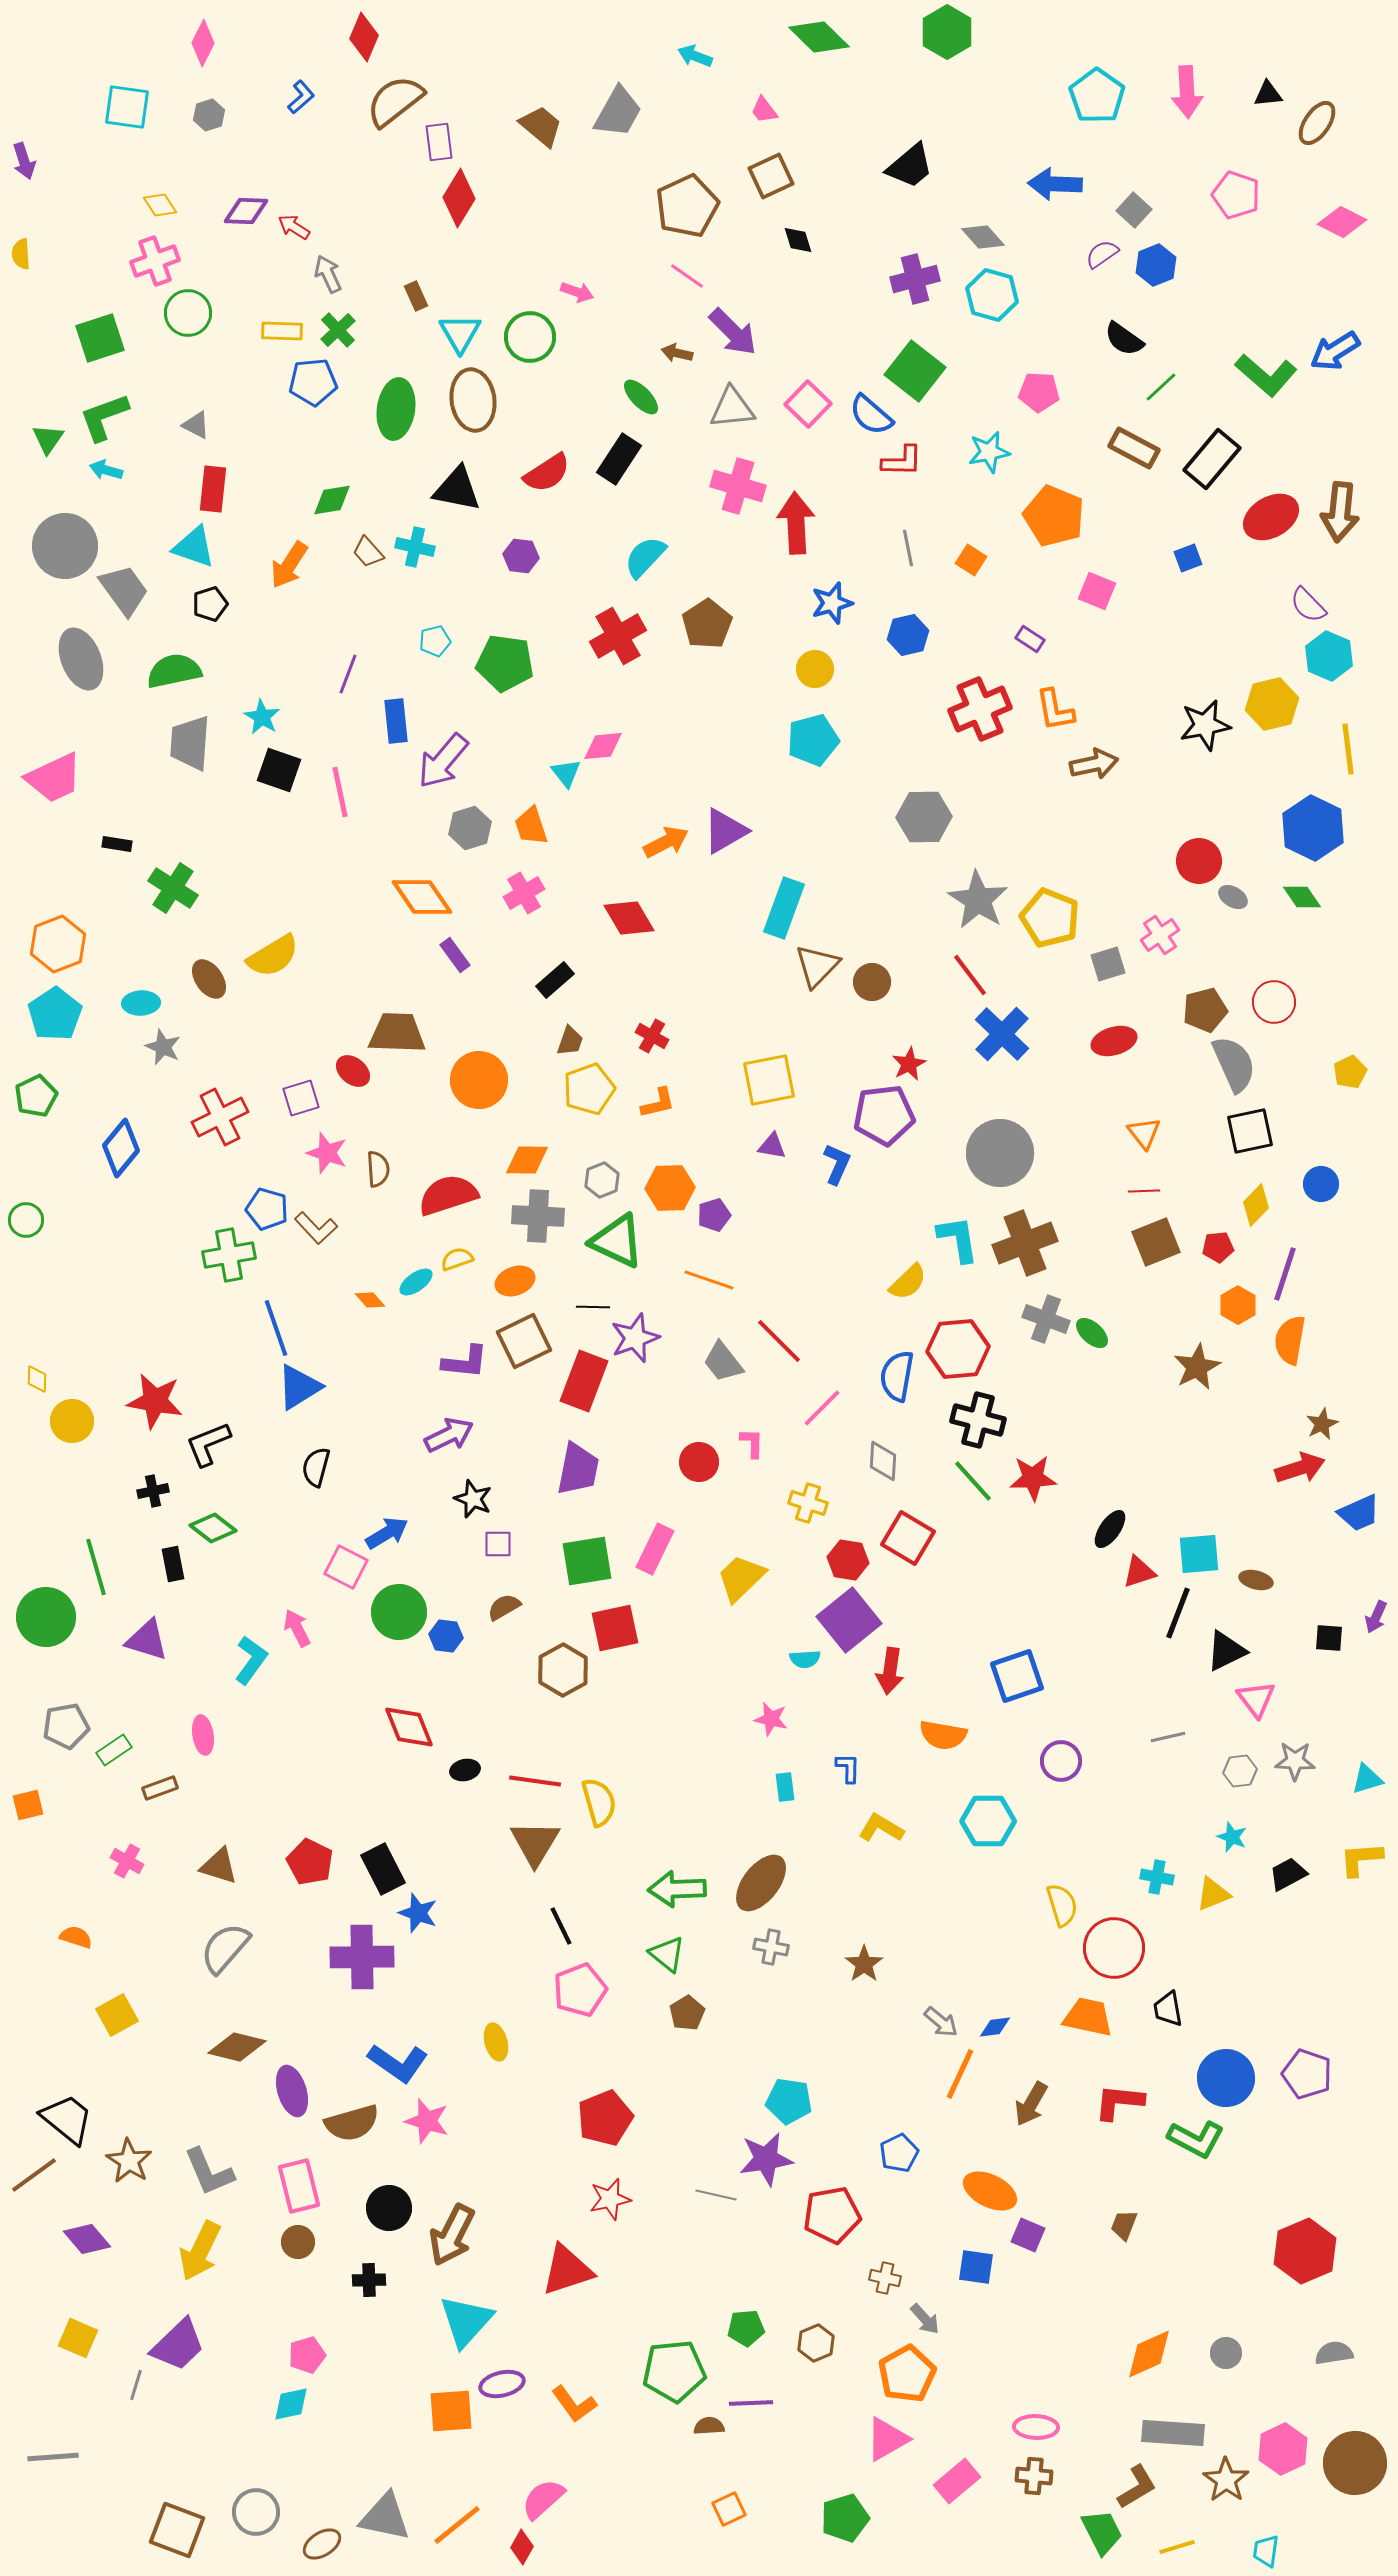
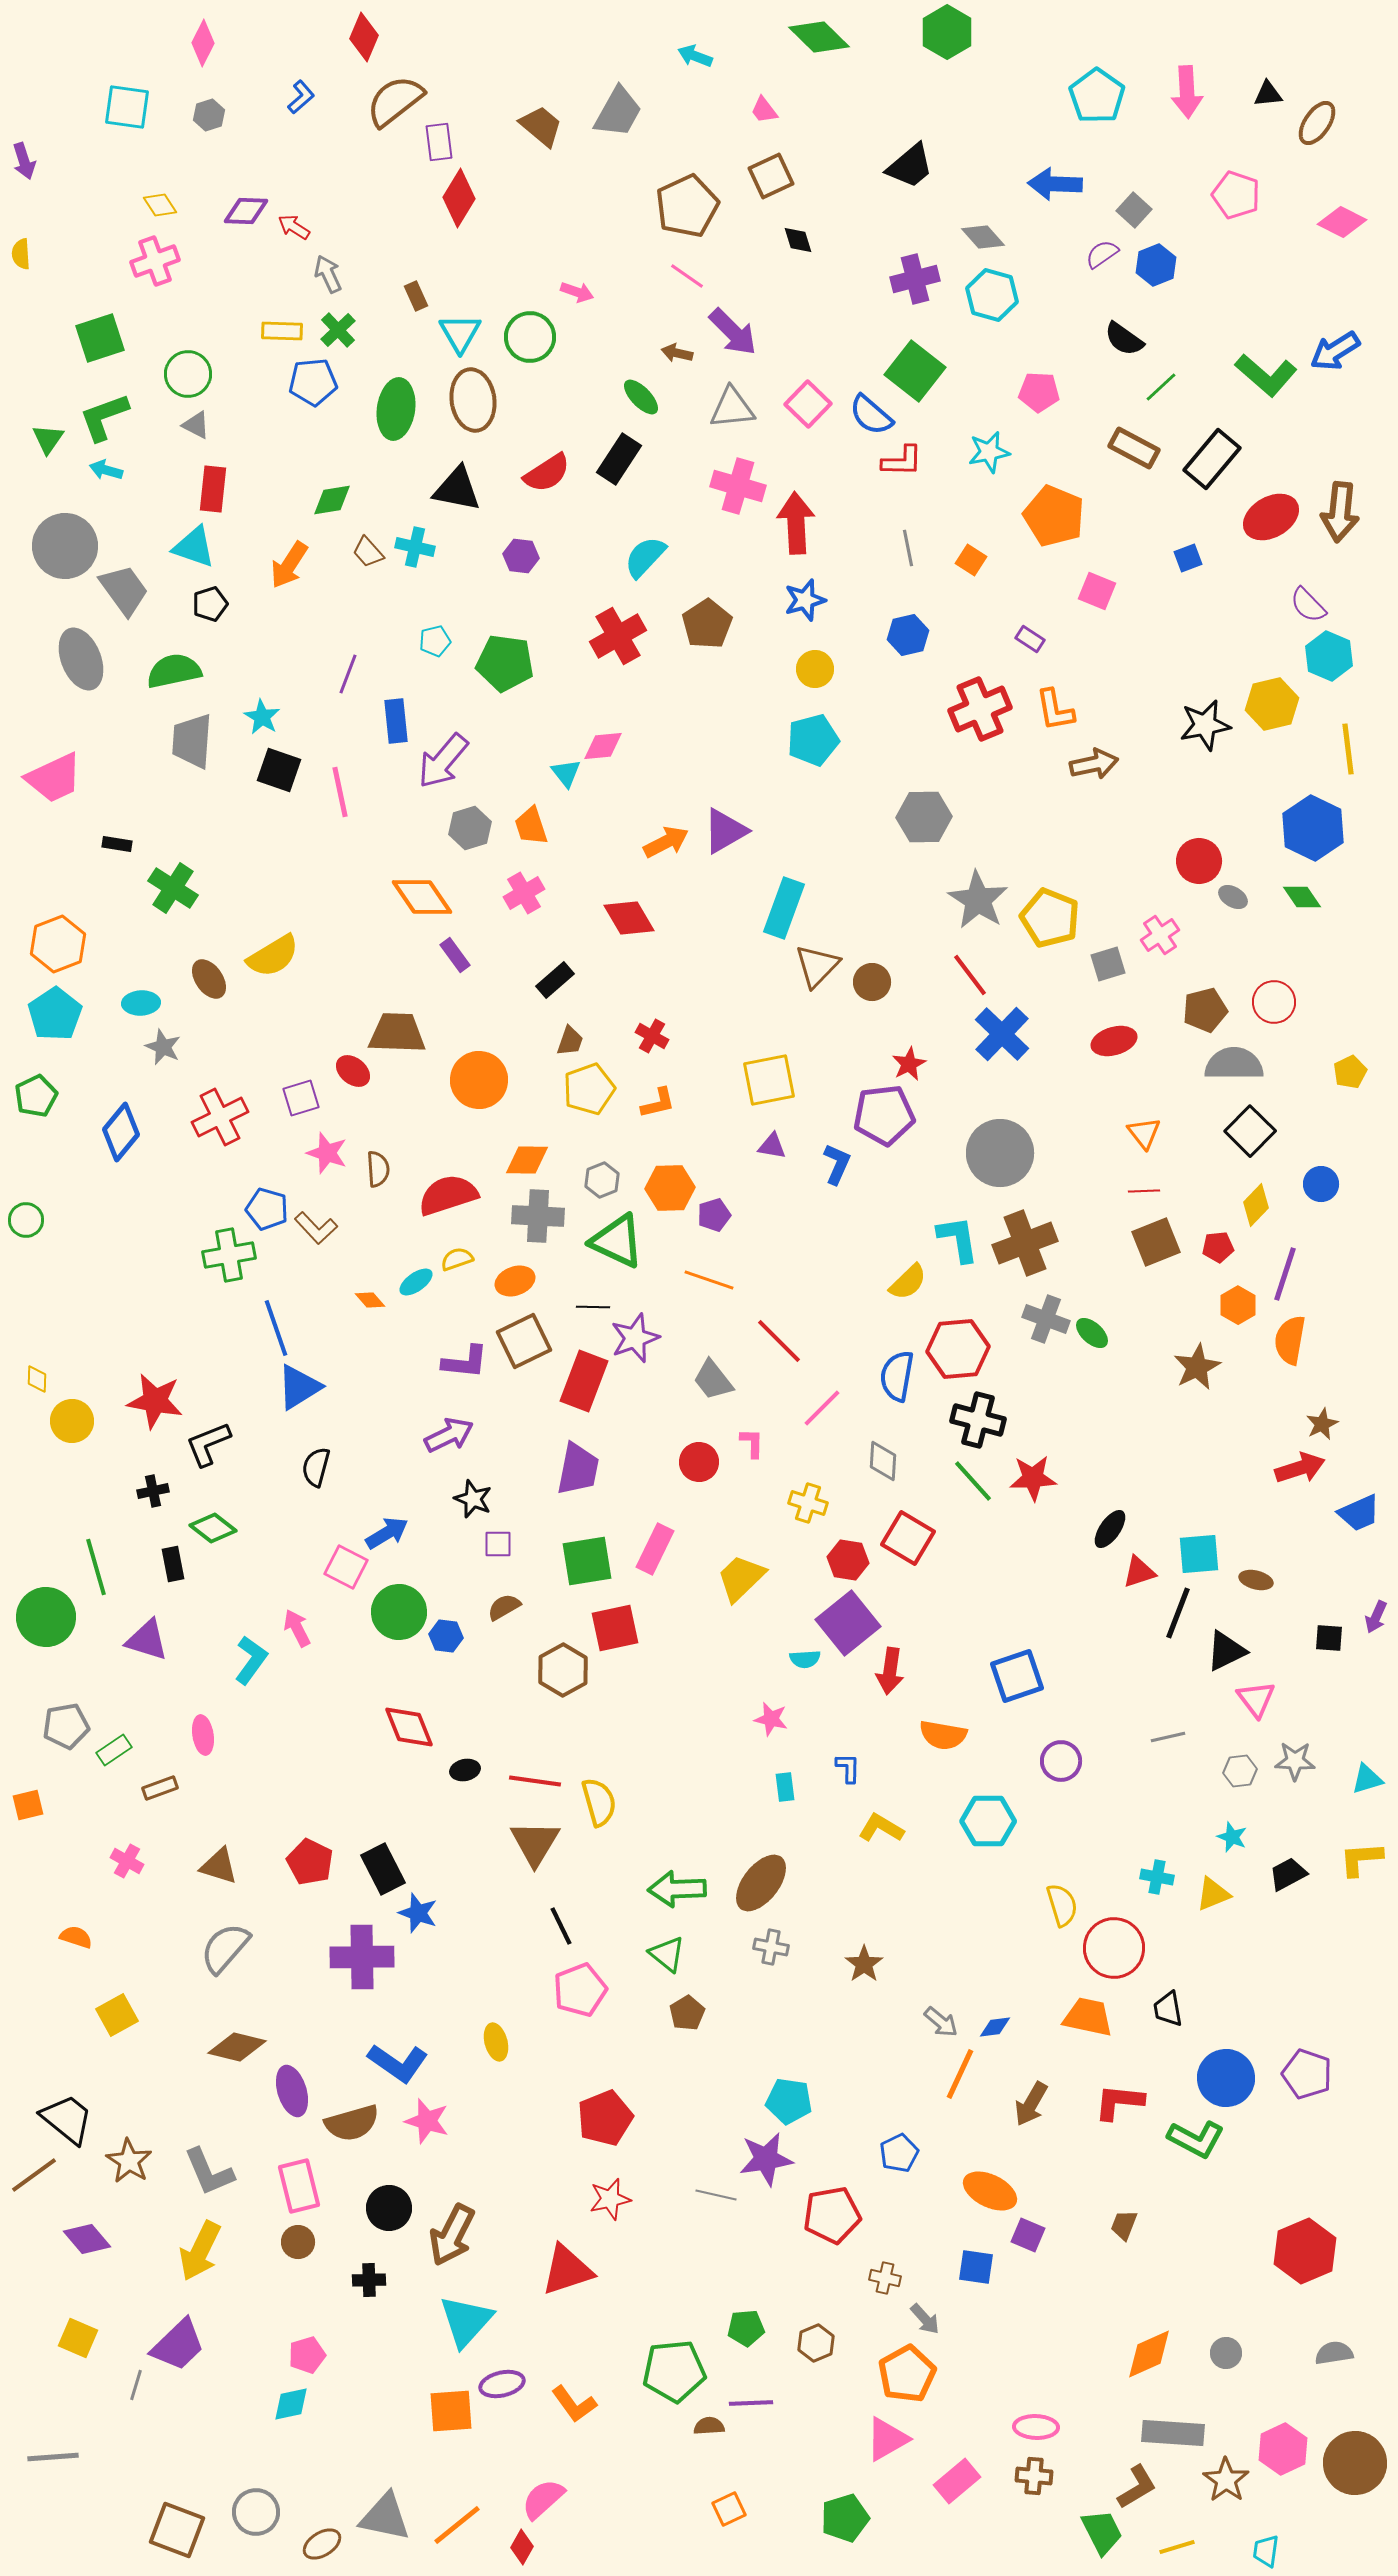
green circle at (188, 313): moved 61 px down
blue star at (832, 603): moved 27 px left, 3 px up
gray trapezoid at (190, 743): moved 2 px right, 2 px up
gray semicircle at (1234, 1064): rotated 66 degrees counterclockwise
black square at (1250, 1131): rotated 33 degrees counterclockwise
blue diamond at (121, 1148): moved 16 px up
gray trapezoid at (723, 1362): moved 10 px left, 18 px down
purple square at (849, 1620): moved 1 px left, 3 px down
